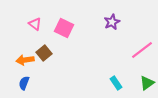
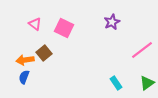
blue semicircle: moved 6 px up
